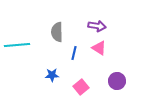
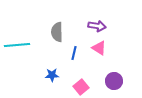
purple circle: moved 3 px left
